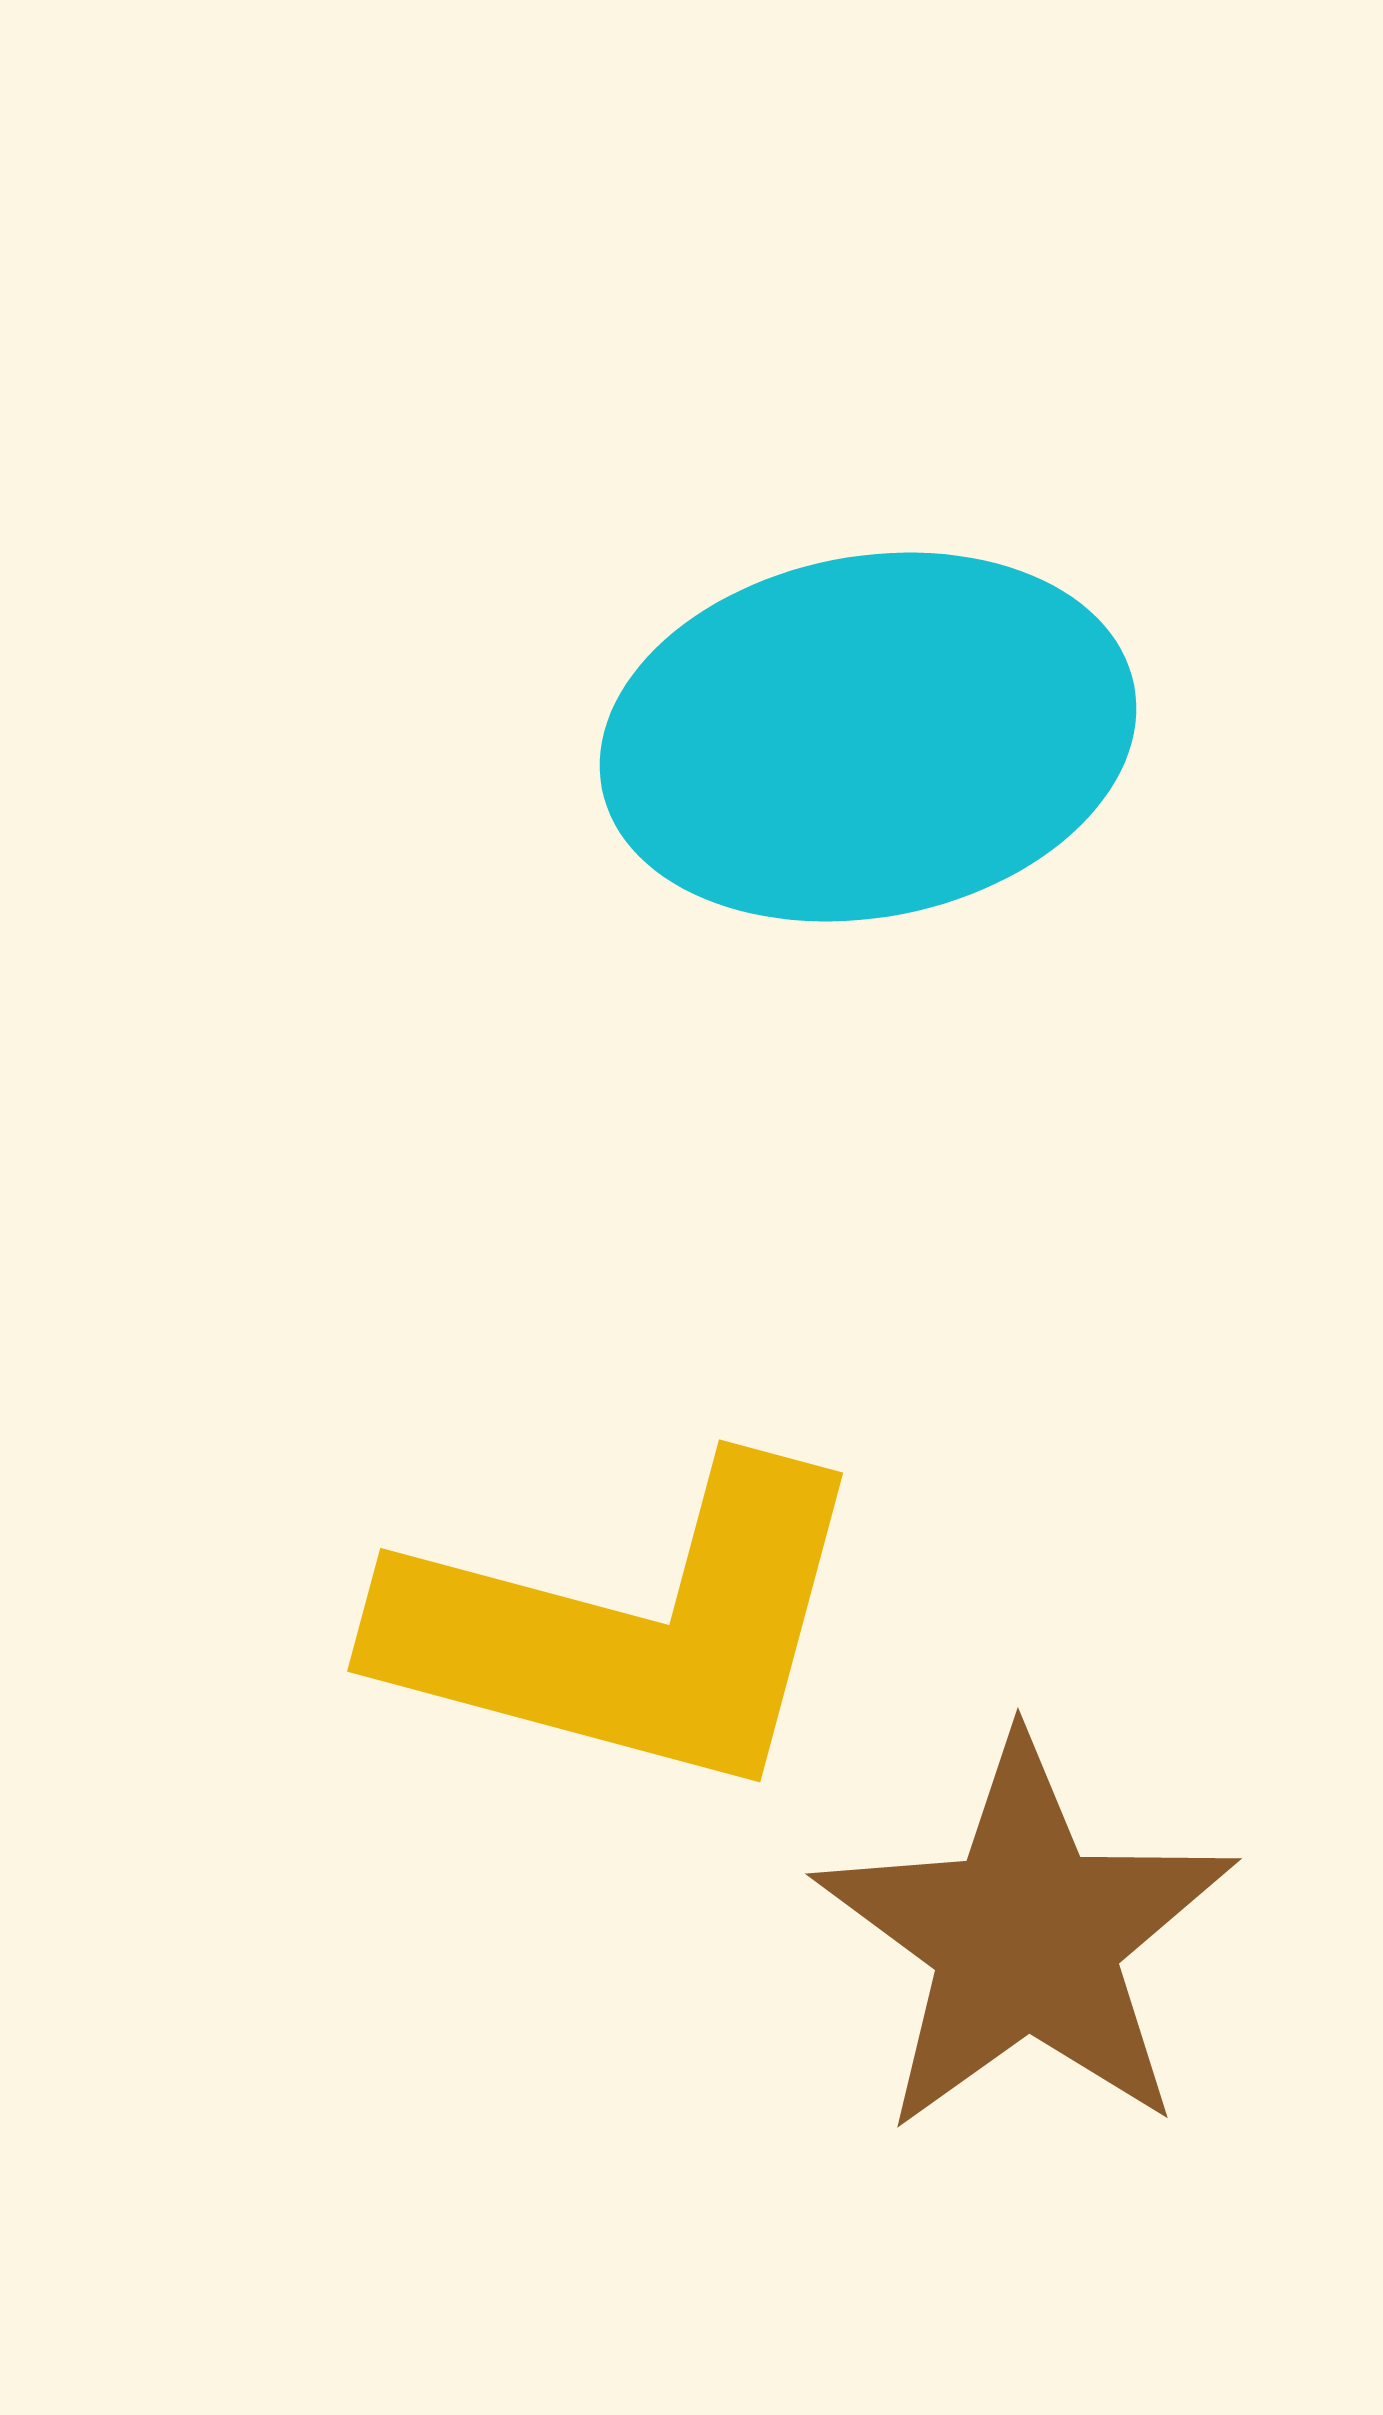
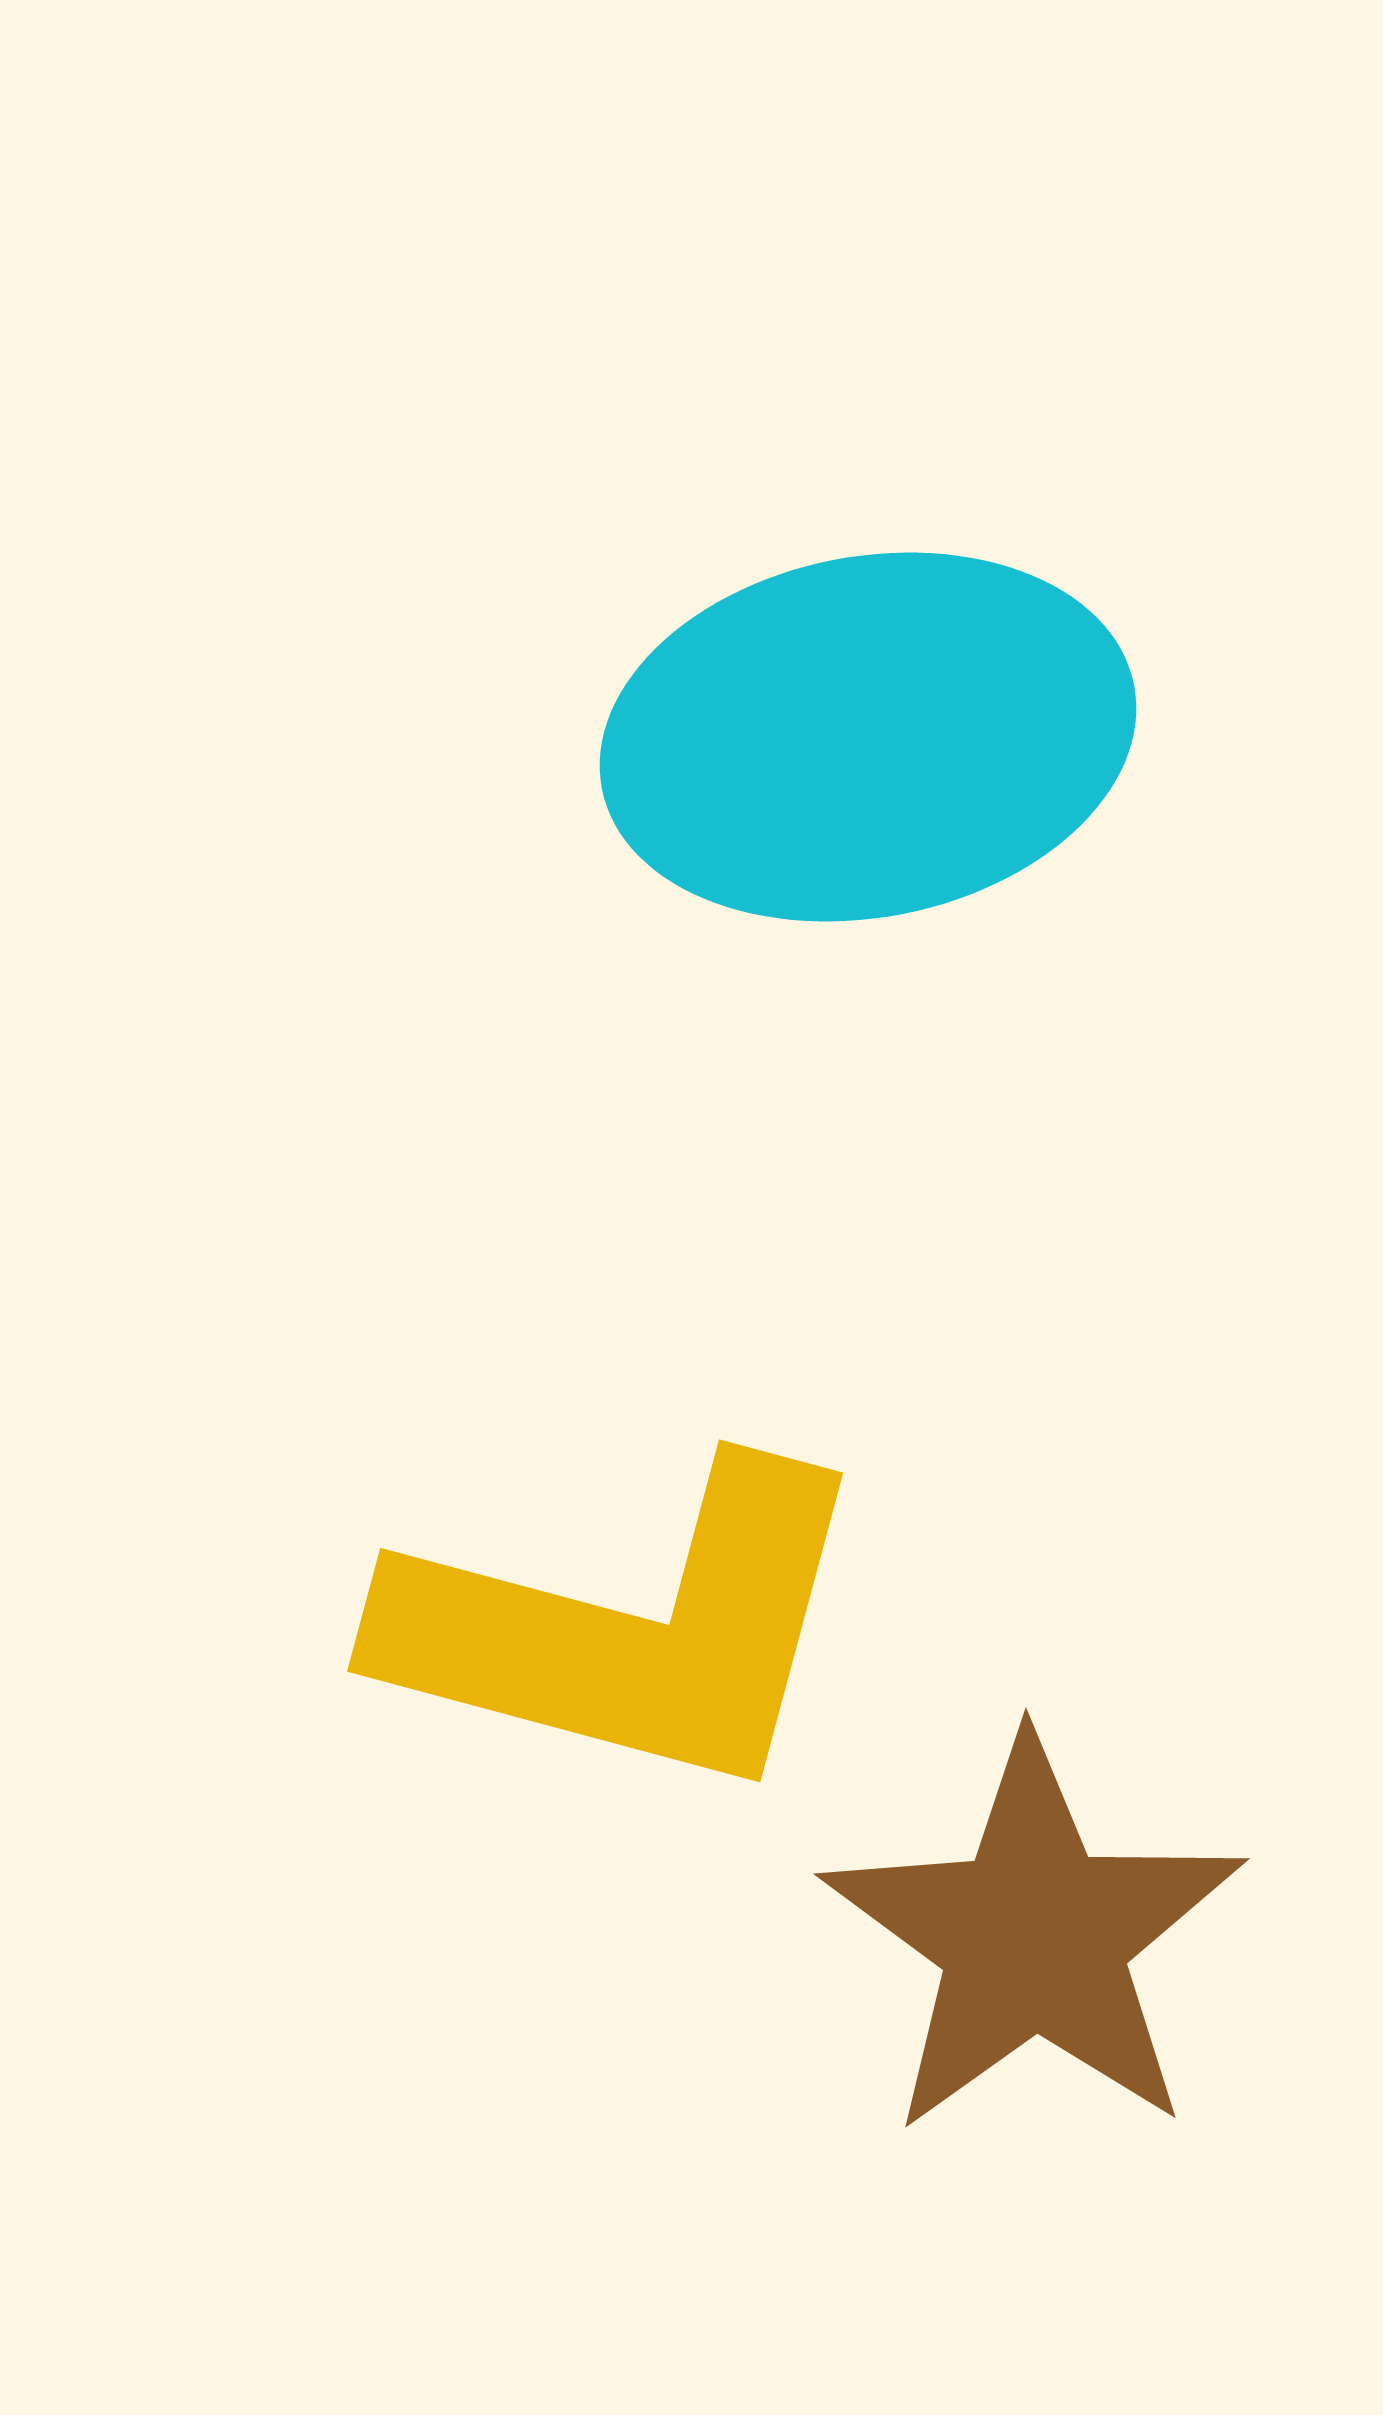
brown star: moved 8 px right
